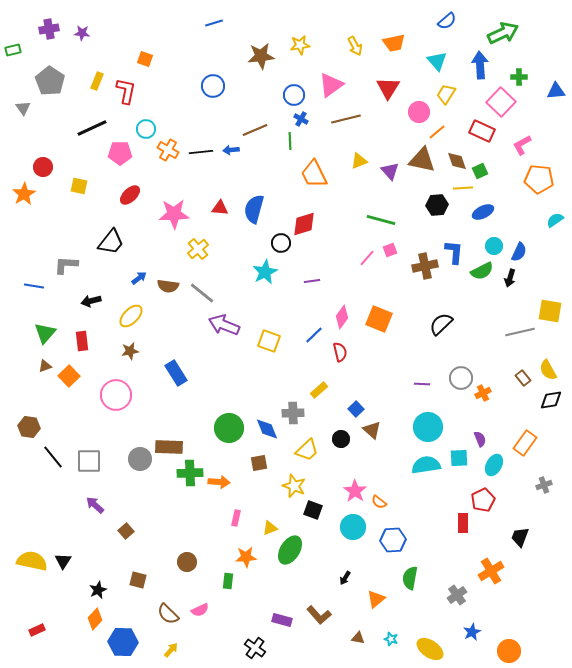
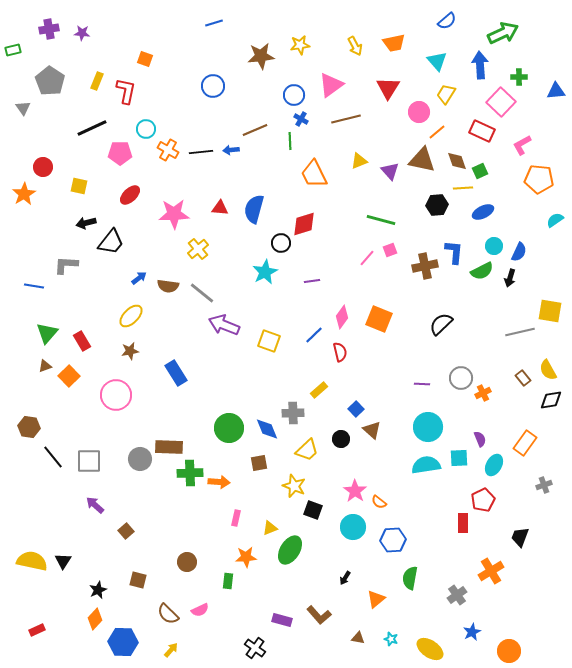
black arrow at (91, 301): moved 5 px left, 78 px up
green triangle at (45, 333): moved 2 px right
red rectangle at (82, 341): rotated 24 degrees counterclockwise
